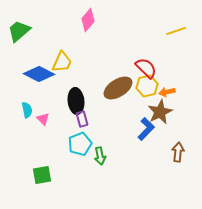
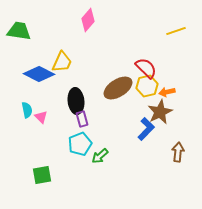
green trapezoid: rotated 50 degrees clockwise
pink triangle: moved 2 px left, 2 px up
green arrow: rotated 60 degrees clockwise
